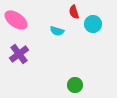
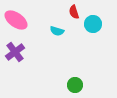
purple cross: moved 4 px left, 2 px up
